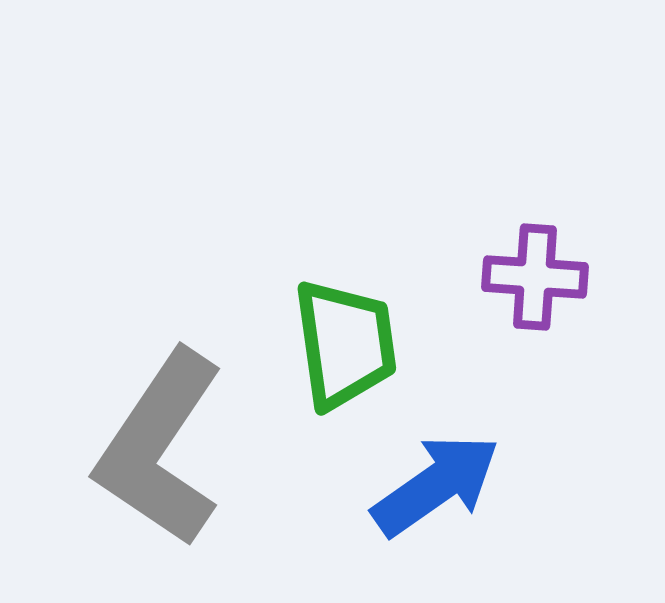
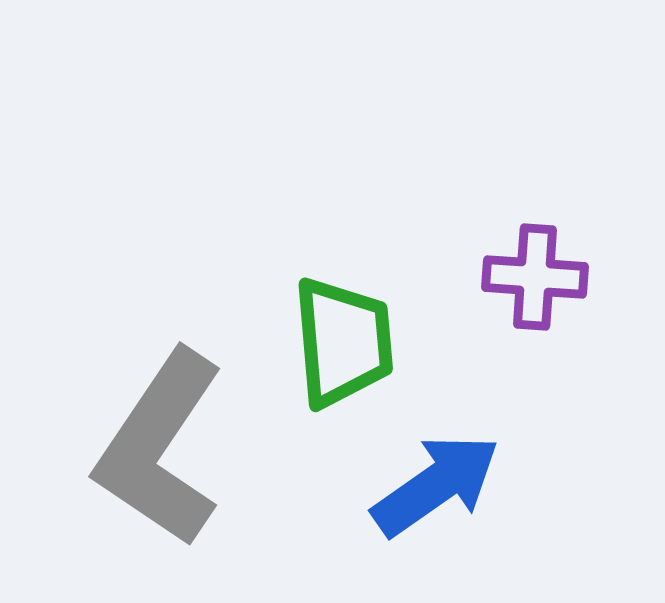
green trapezoid: moved 2 px left, 2 px up; rotated 3 degrees clockwise
